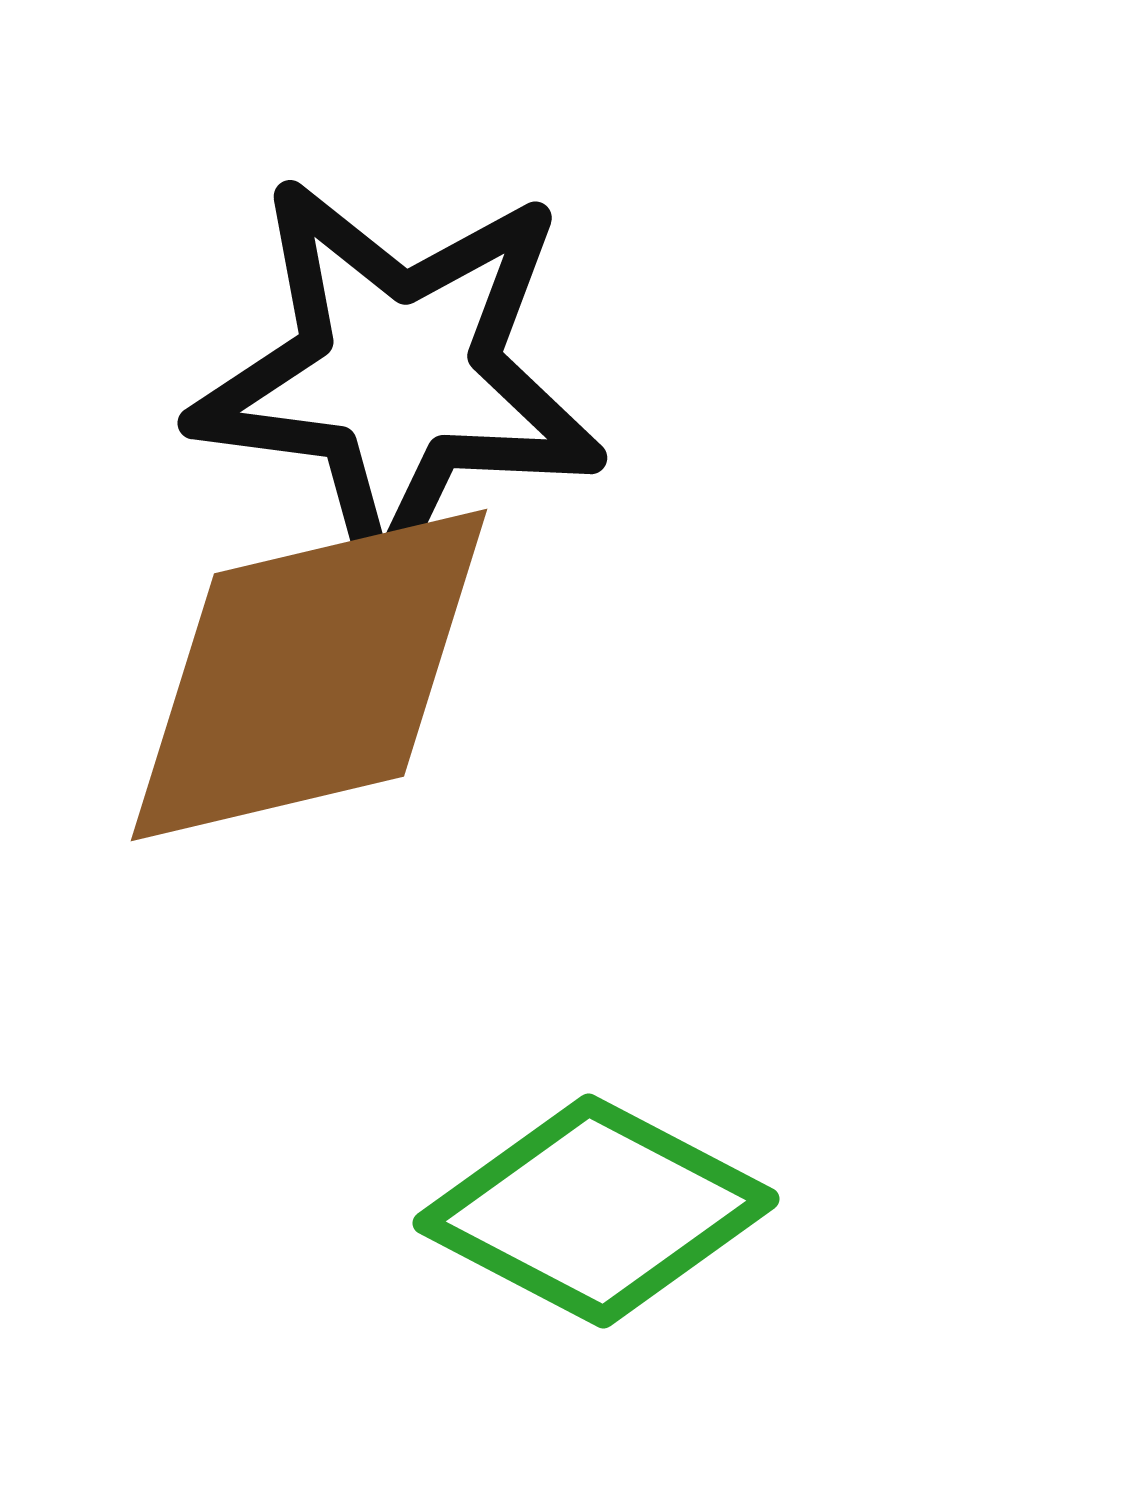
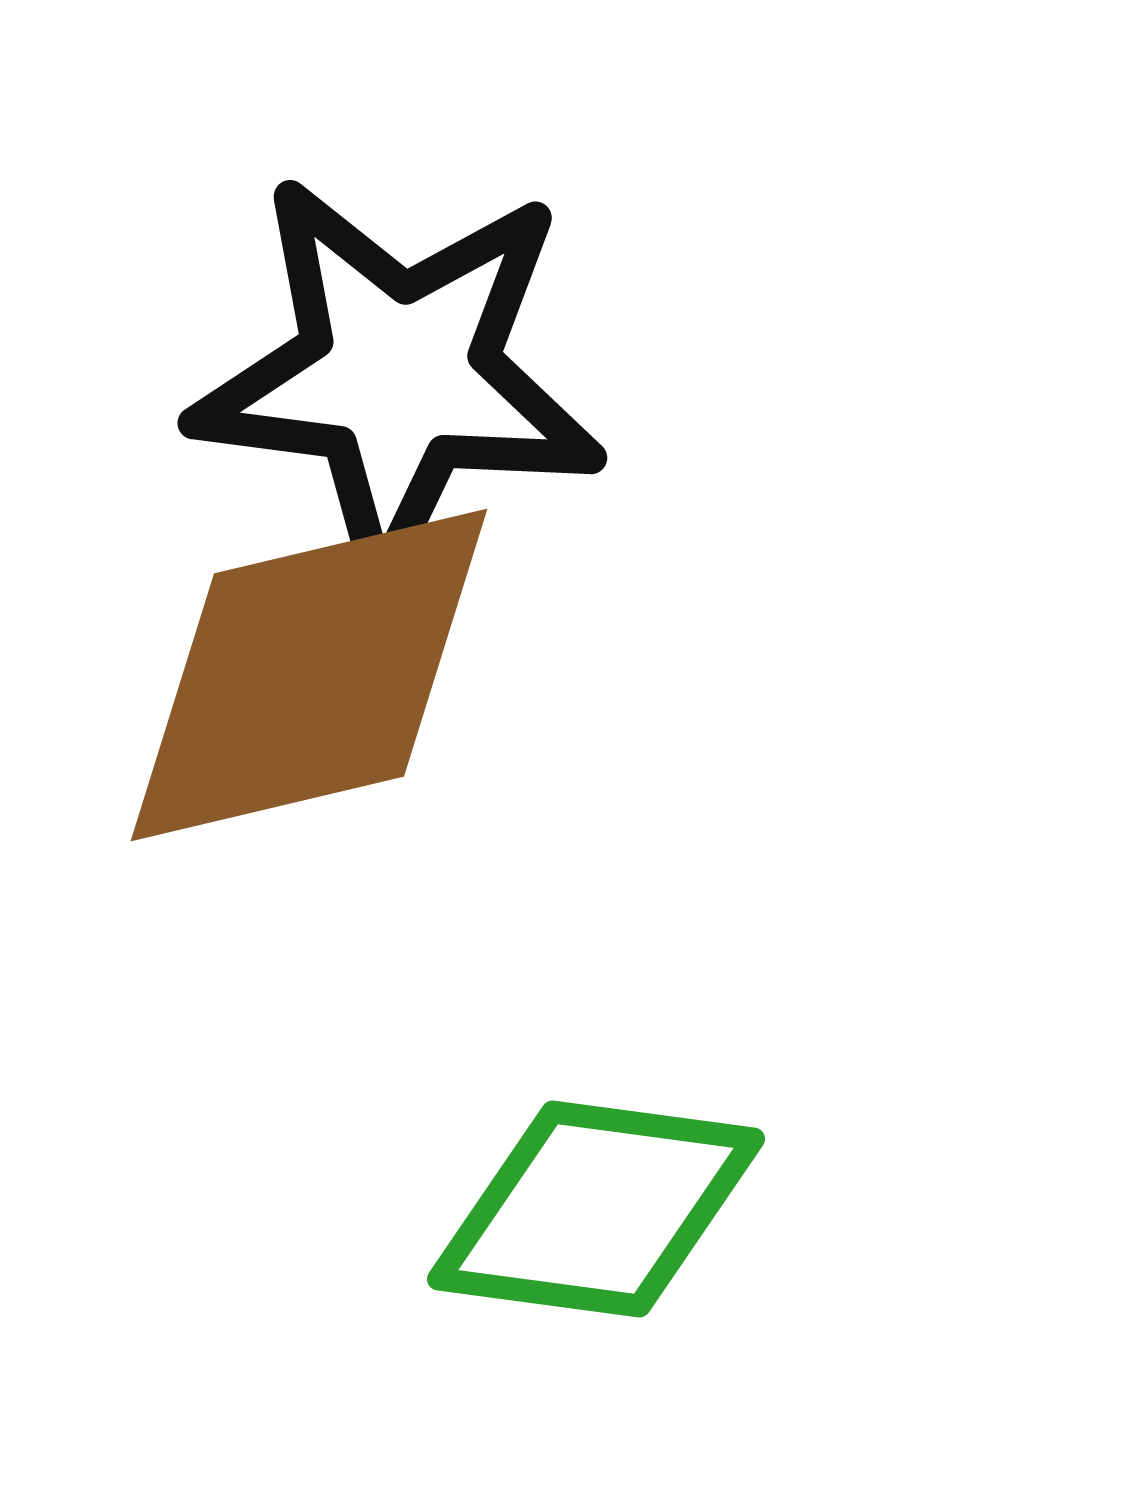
green diamond: moved 2 px up; rotated 20 degrees counterclockwise
